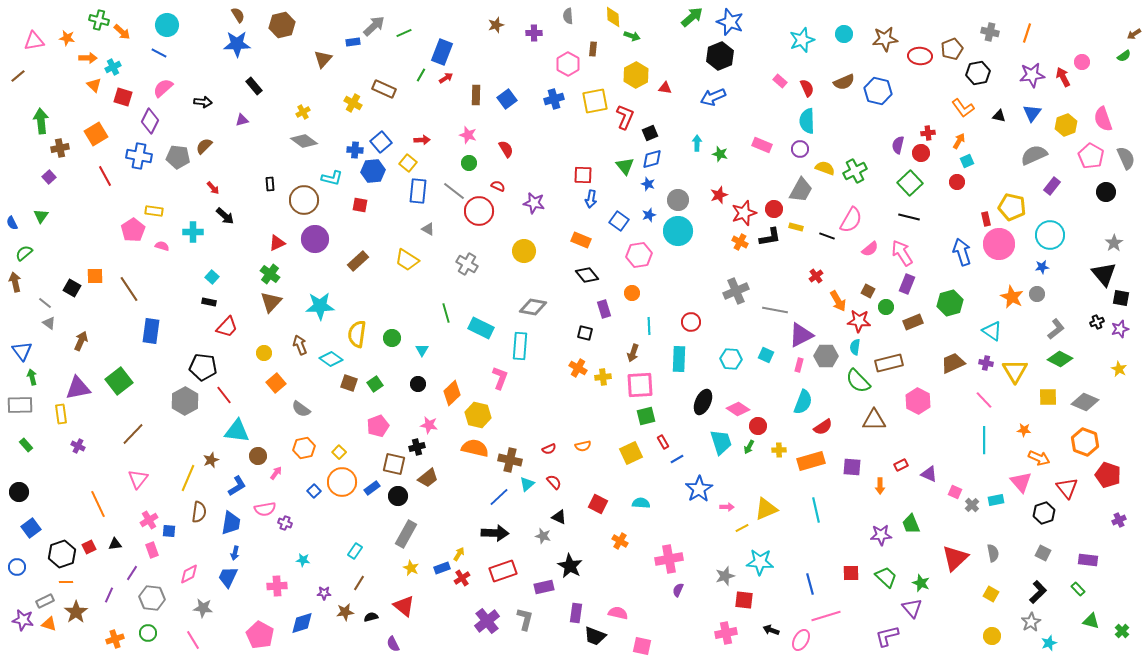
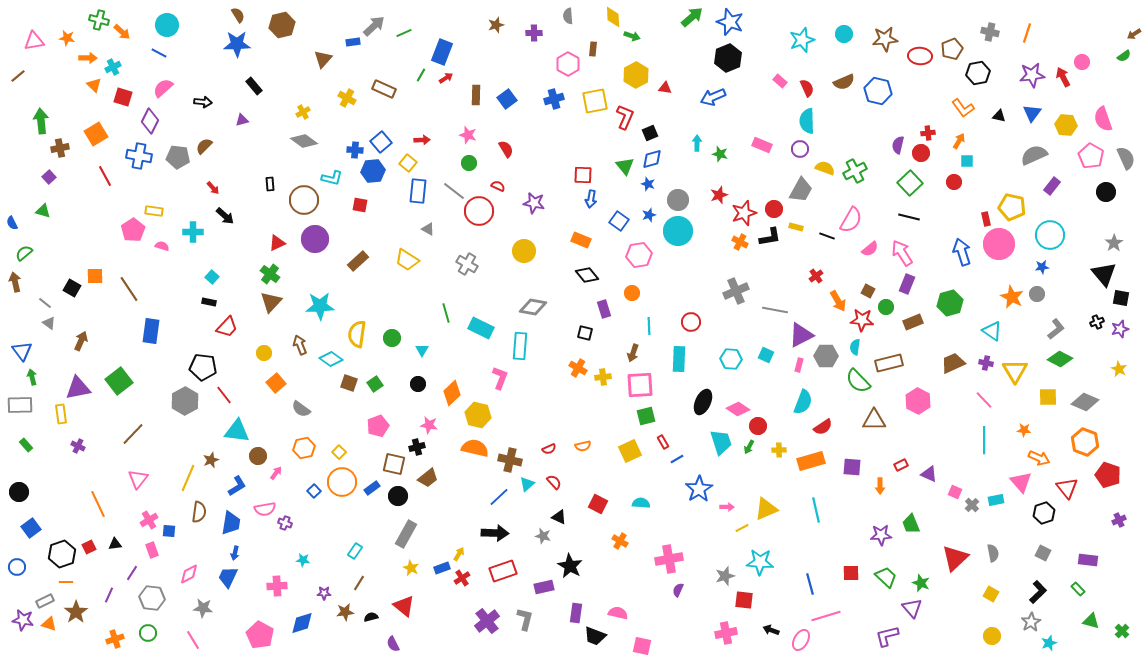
black hexagon at (720, 56): moved 8 px right, 2 px down
yellow cross at (353, 103): moved 6 px left, 5 px up
yellow hexagon at (1066, 125): rotated 25 degrees clockwise
cyan square at (967, 161): rotated 24 degrees clockwise
red circle at (957, 182): moved 3 px left
green triangle at (41, 216): moved 2 px right, 5 px up; rotated 49 degrees counterclockwise
red star at (859, 321): moved 3 px right, 1 px up
yellow square at (631, 453): moved 1 px left, 2 px up
